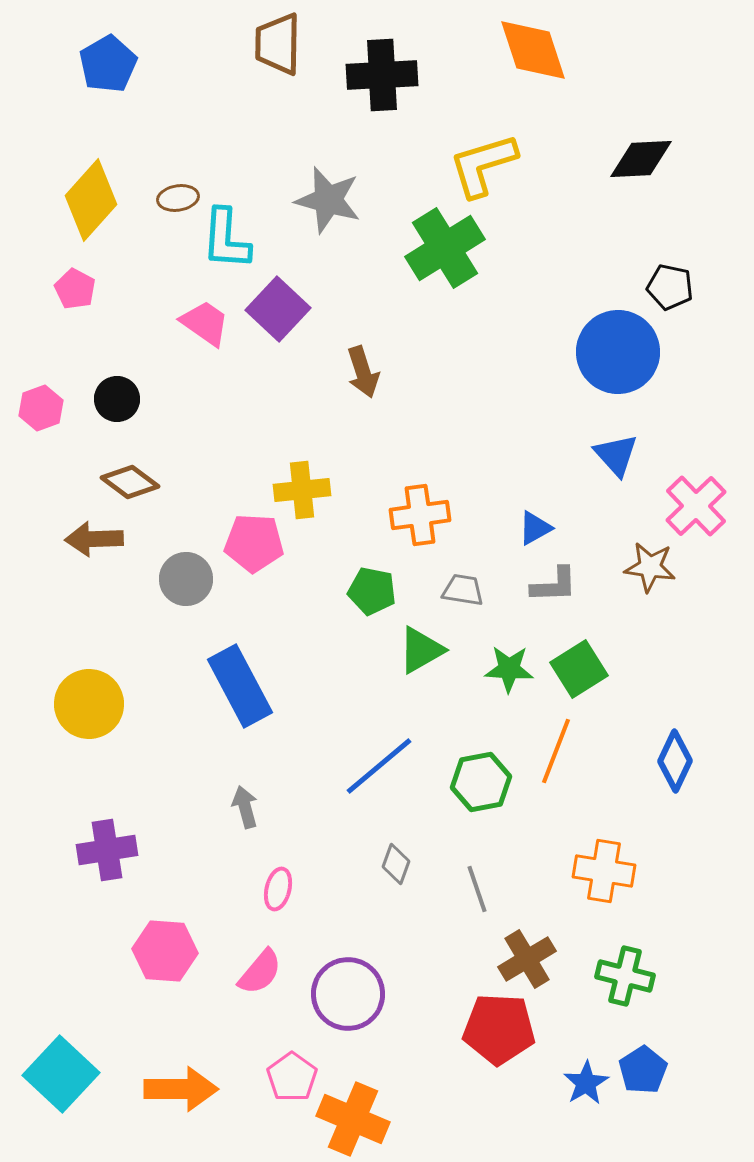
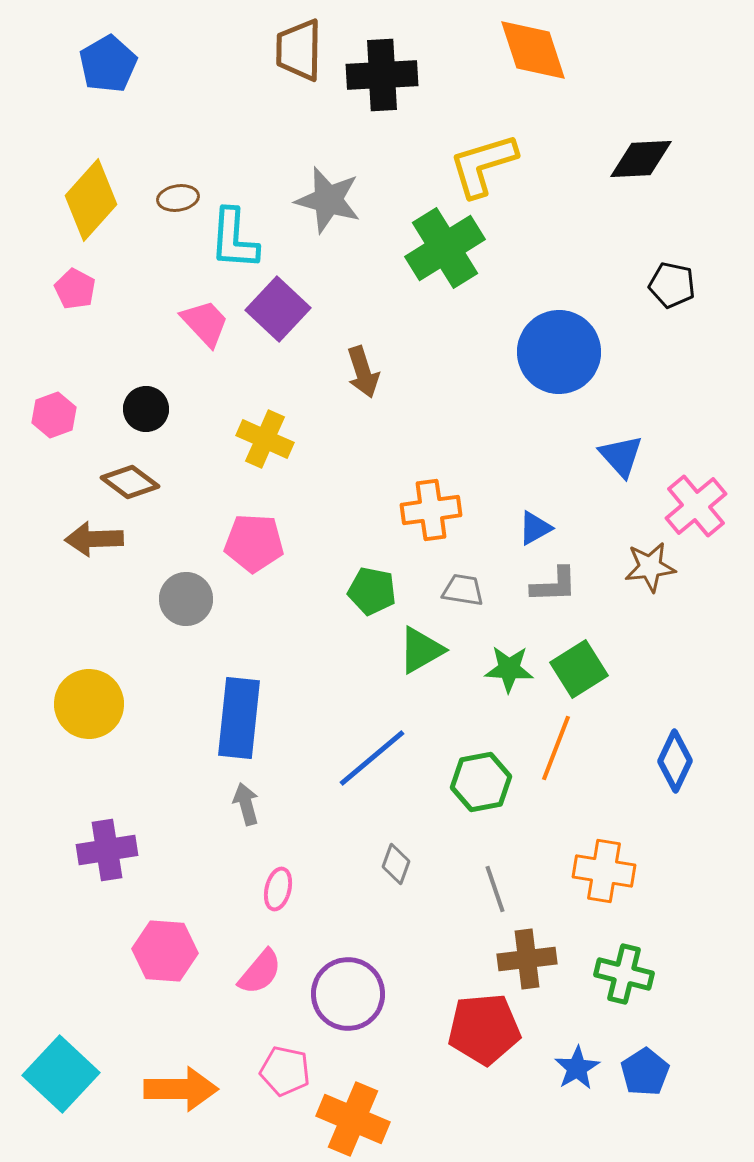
brown trapezoid at (278, 44): moved 21 px right, 6 px down
cyan L-shape at (226, 239): moved 8 px right
black pentagon at (670, 287): moved 2 px right, 2 px up
pink trapezoid at (205, 323): rotated 12 degrees clockwise
blue circle at (618, 352): moved 59 px left
black circle at (117, 399): moved 29 px right, 10 px down
pink hexagon at (41, 408): moved 13 px right, 7 px down
blue triangle at (616, 455): moved 5 px right, 1 px down
yellow cross at (302, 490): moved 37 px left, 51 px up; rotated 30 degrees clockwise
pink cross at (696, 506): rotated 4 degrees clockwise
orange cross at (420, 515): moved 11 px right, 5 px up
brown star at (650, 567): rotated 15 degrees counterclockwise
gray circle at (186, 579): moved 20 px down
blue rectangle at (240, 686): moved 1 px left, 32 px down; rotated 34 degrees clockwise
orange line at (556, 751): moved 3 px up
blue line at (379, 766): moved 7 px left, 8 px up
gray arrow at (245, 807): moved 1 px right, 3 px up
gray line at (477, 889): moved 18 px right
brown cross at (527, 959): rotated 24 degrees clockwise
green cross at (625, 976): moved 1 px left, 2 px up
red pentagon at (499, 1029): moved 15 px left; rotated 8 degrees counterclockwise
blue pentagon at (643, 1070): moved 2 px right, 2 px down
pink pentagon at (292, 1077): moved 7 px left, 6 px up; rotated 24 degrees counterclockwise
blue star at (586, 1083): moved 9 px left, 15 px up
